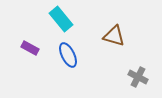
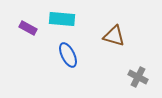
cyan rectangle: moved 1 px right; rotated 45 degrees counterclockwise
purple rectangle: moved 2 px left, 20 px up
